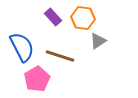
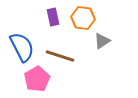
purple rectangle: rotated 30 degrees clockwise
gray triangle: moved 4 px right
